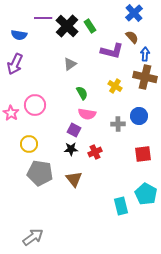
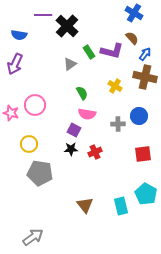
blue cross: rotated 18 degrees counterclockwise
purple line: moved 3 px up
green rectangle: moved 1 px left, 26 px down
brown semicircle: moved 1 px down
blue arrow: rotated 32 degrees clockwise
pink star: rotated 14 degrees counterclockwise
brown triangle: moved 11 px right, 26 px down
